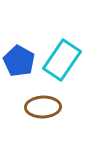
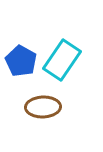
blue pentagon: moved 2 px right
